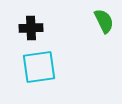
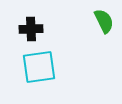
black cross: moved 1 px down
